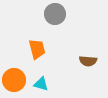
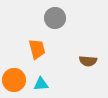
gray circle: moved 4 px down
cyan triangle: rotated 21 degrees counterclockwise
